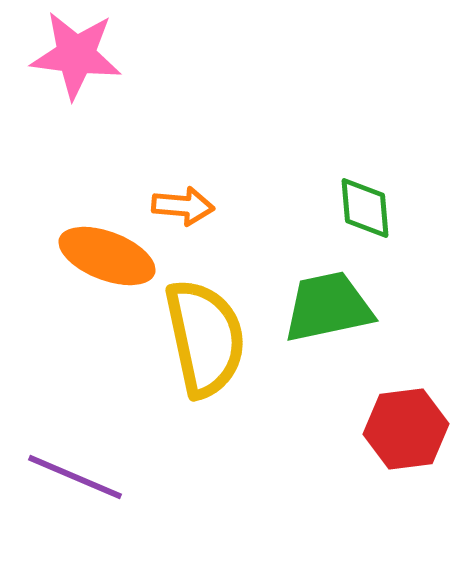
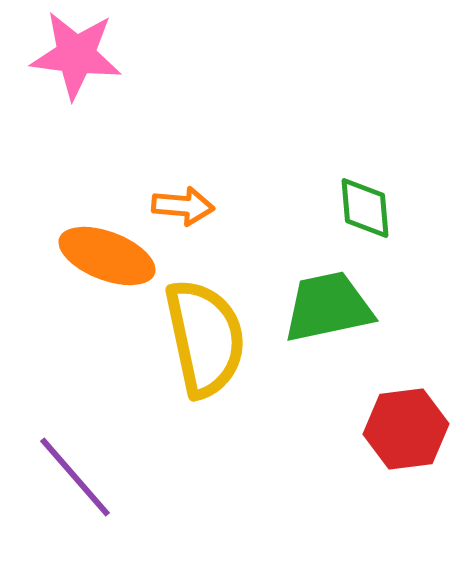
purple line: rotated 26 degrees clockwise
